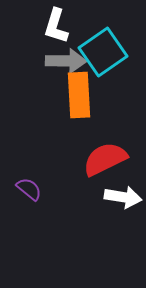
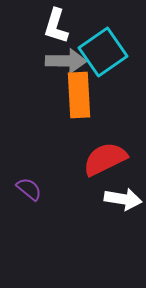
white arrow: moved 2 px down
